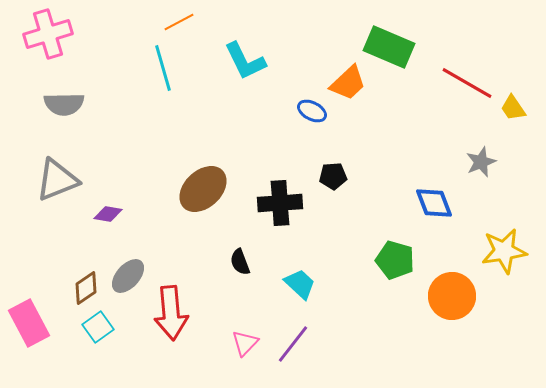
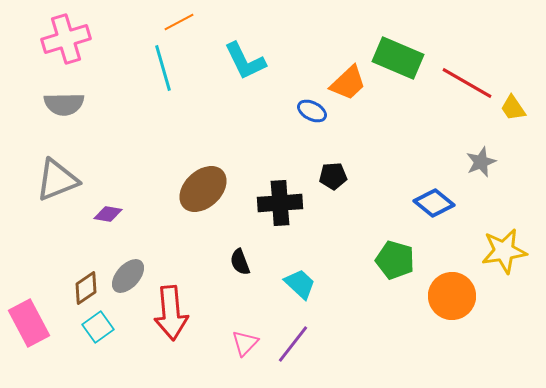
pink cross: moved 18 px right, 5 px down
green rectangle: moved 9 px right, 11 px down
blue diamond: rotated 30 degrees counterclockwise
